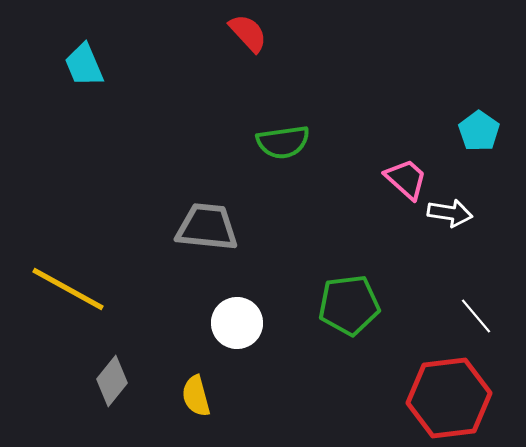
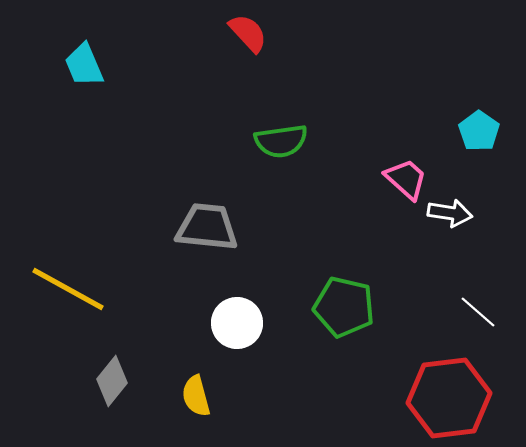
green semicircle: moved 2 px left, 1 px up
green pentagon: moved 5 px left, 2 px down; rotated 20 degrees clockwise
white line: moved 2 px right, 4 px up; rotated 9 degrees counterclockwise
